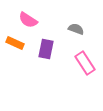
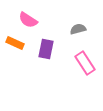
gray semicircle: moved 2 px right; rotated 35 degrees counterclockwise
